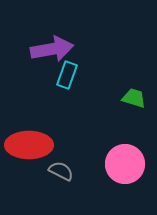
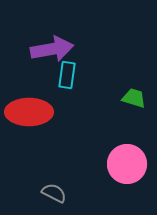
cyan rectangle: rotated 12 degrees counterclockwise
red ellipse: moved 33 px up
pink circle: moved 2 px right
gray semicircle: moved 7 px left, 22 px down
